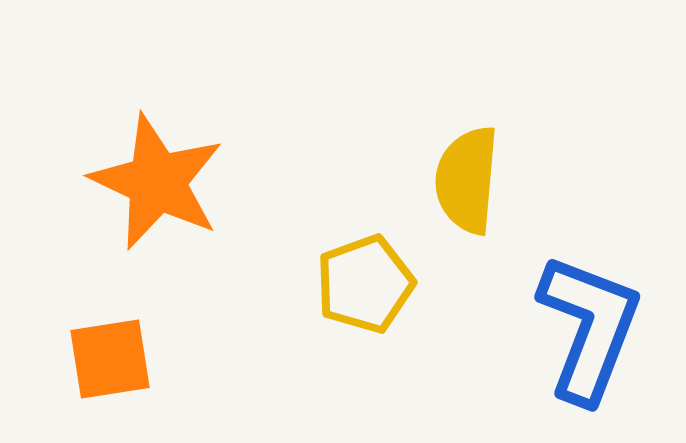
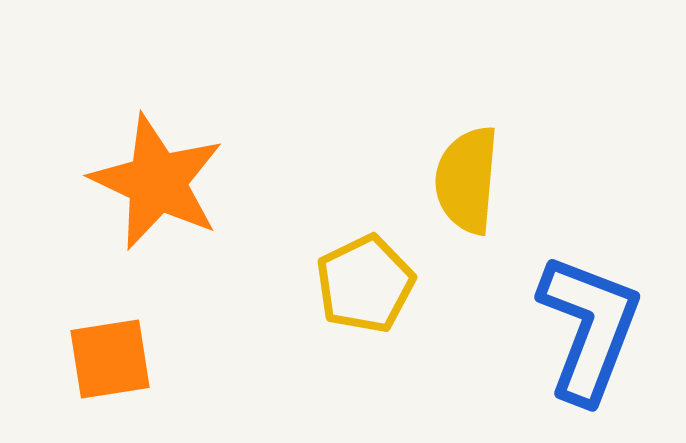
yellow pentagon: rotated 6 degrees counterclockwise
